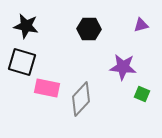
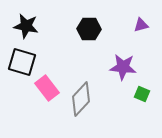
pink rectangle: rotated 40 degrees clockwise
